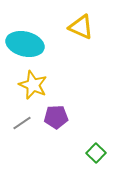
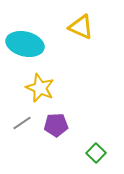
yellow star: moved 7 px right, 3 px down
purple pentagon: moved 8 px down
